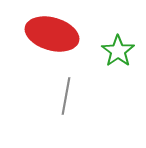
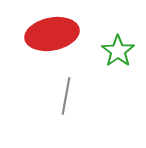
red ellipse: rotated 27 degrees counterclockwise
